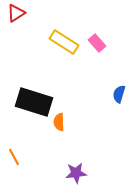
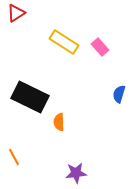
pink rectangle: moved 3 px right, 4 px down
black rectangle: moved 4 px left, 5 px up; rotated 9 degrees clockwise
